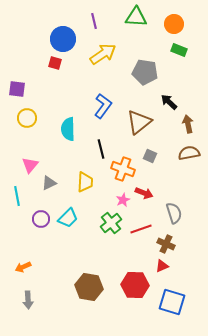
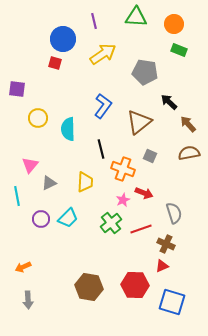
yellow circle: moved 11 px right
brown arrow: rotated 30 degrees counterclockwise
